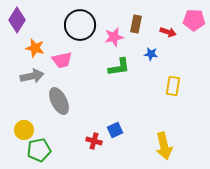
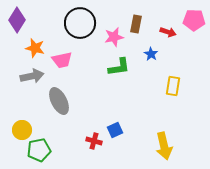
black circle: moved 2 px up
blue star: rotated 24 degrees clockwise
yellow circle: moved 2 px left
